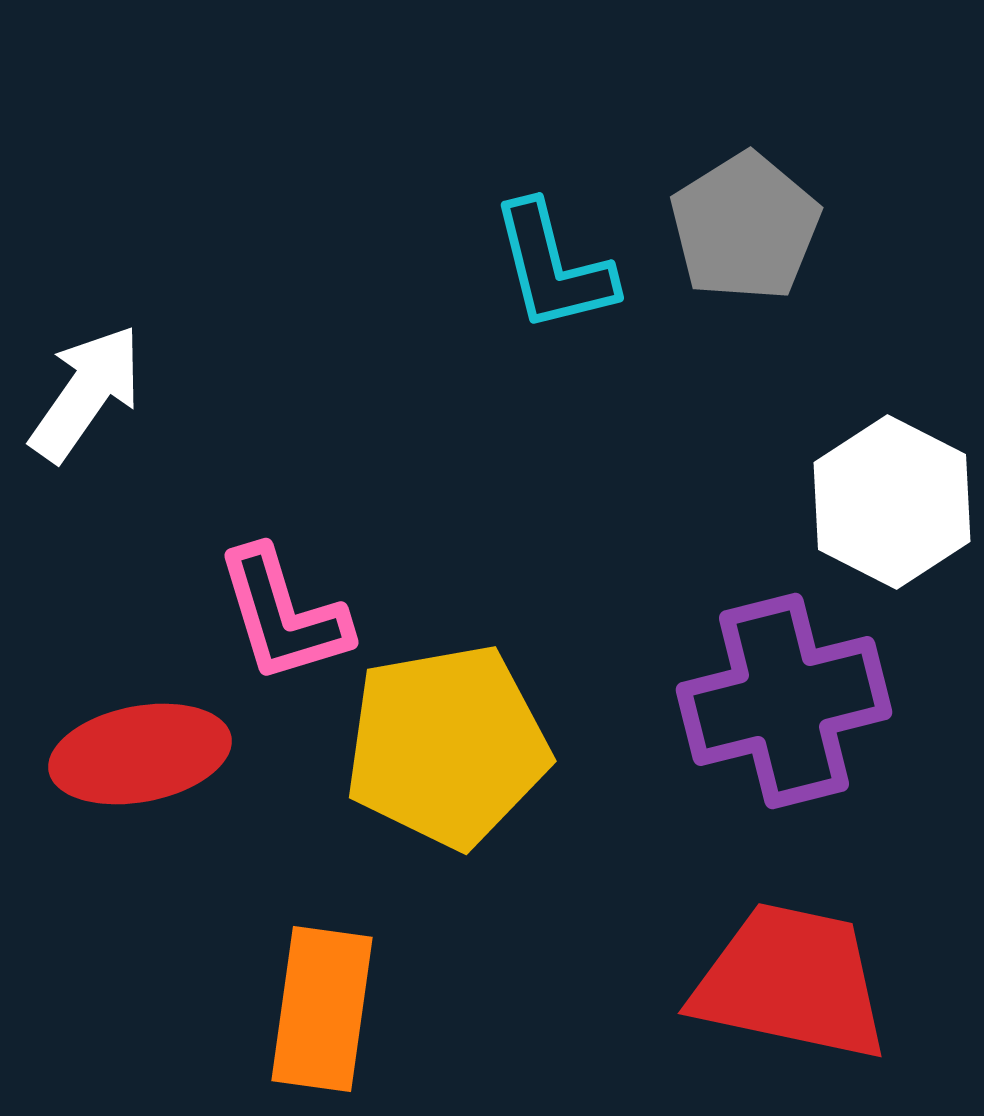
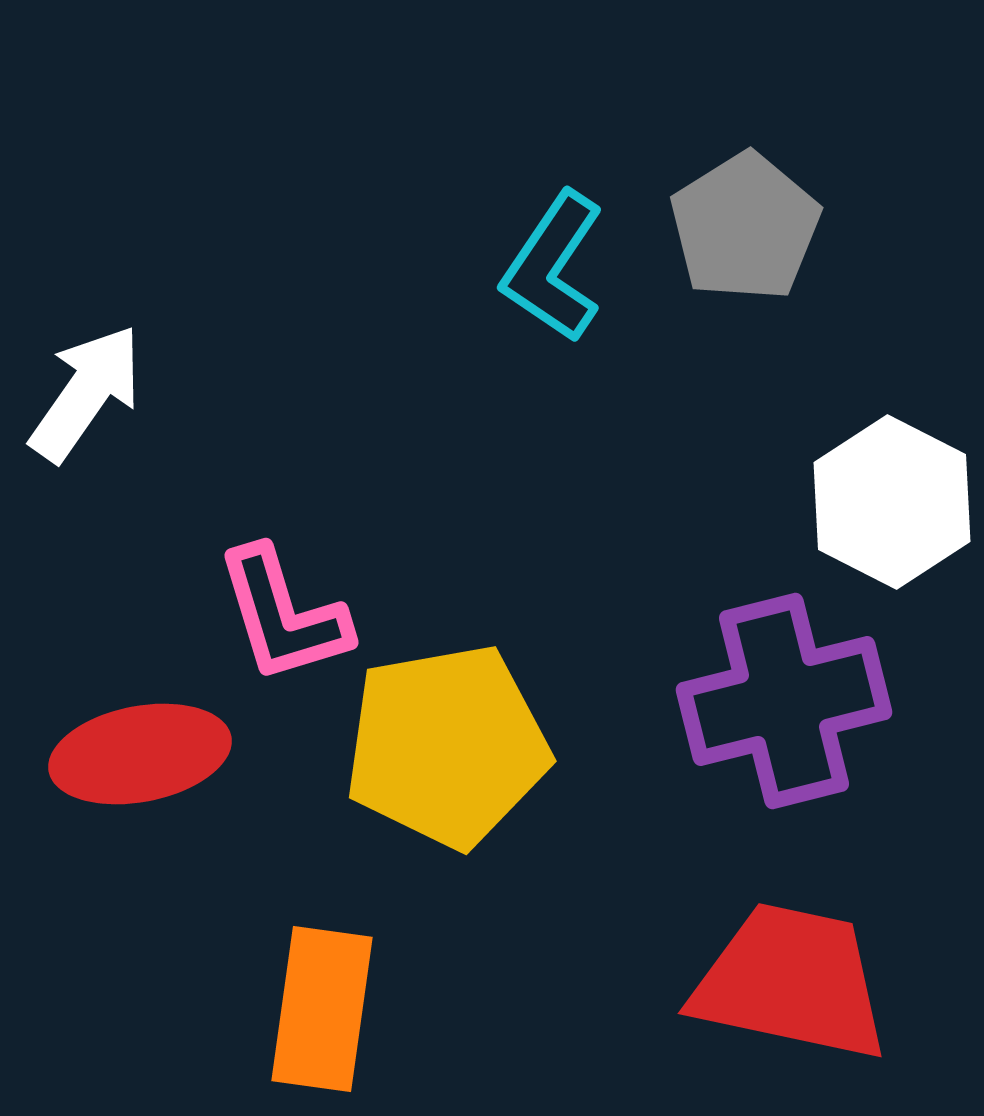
cyan L-shape: rotated 48 degrees clockwise
